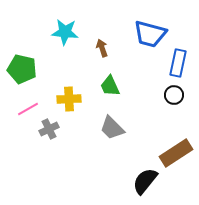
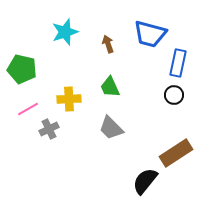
cyan star: rotated 24 degrees counterclockwise
brown arrow: moved 6 px right, 4 px up
green trapezoid: moved 1 px down
gray trapezoid: moved 1 px left
